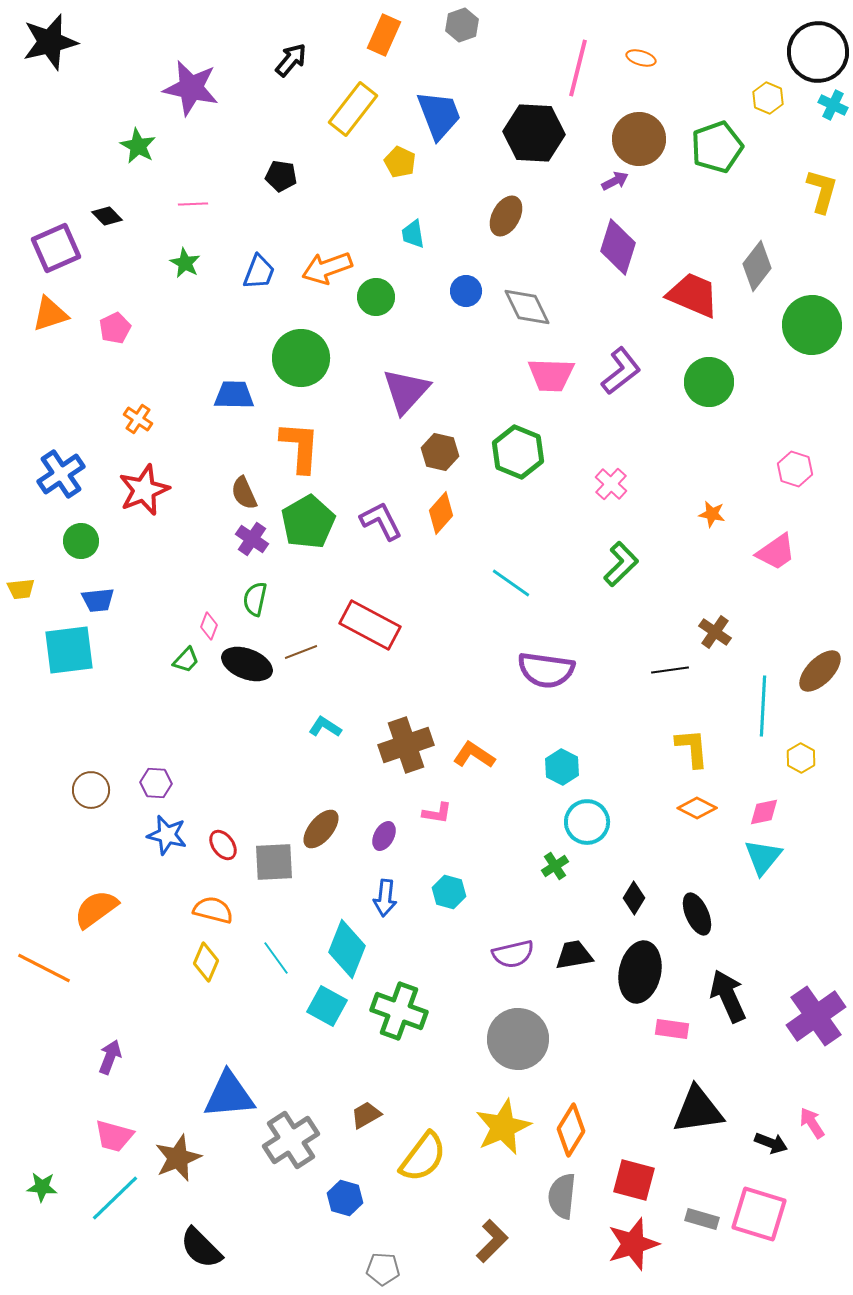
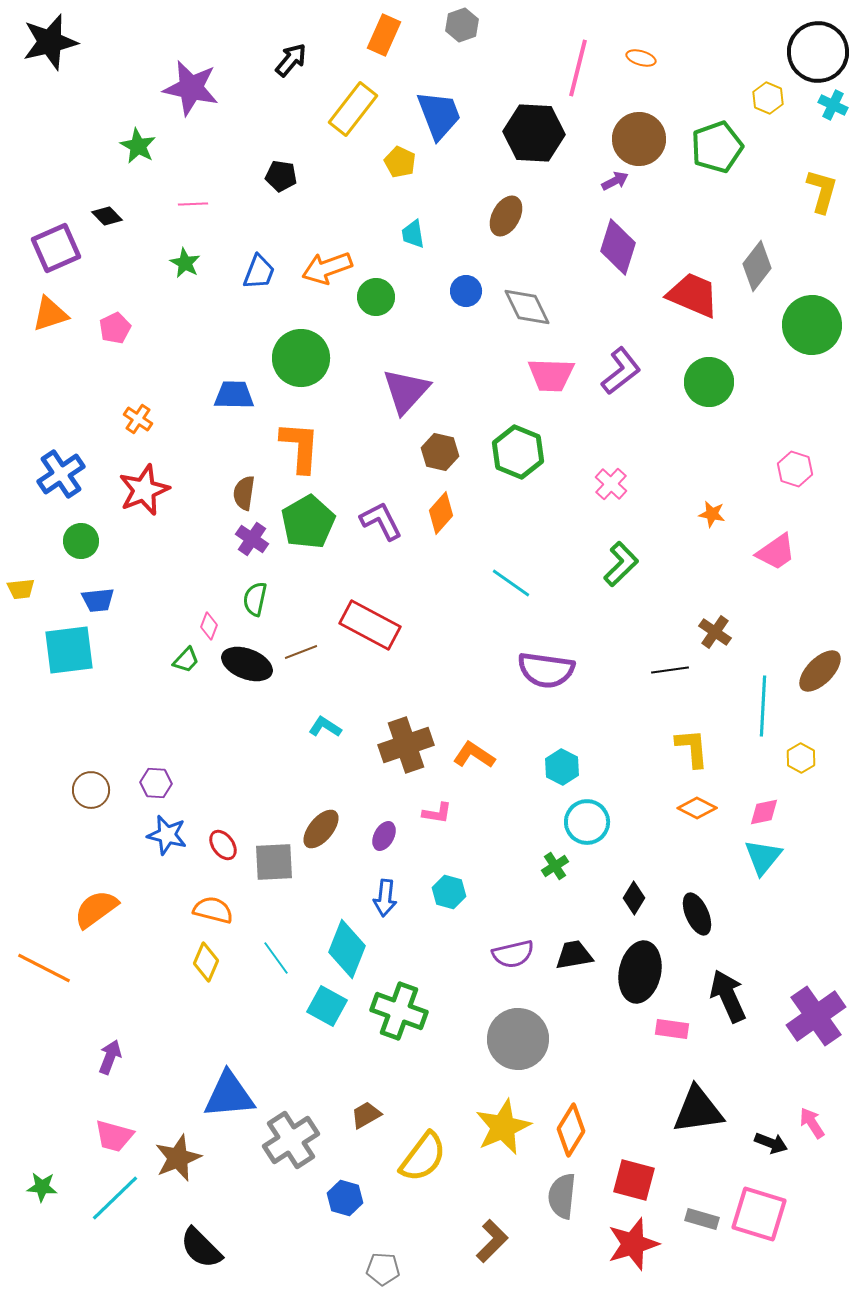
brown semicircle at (244, 493): rotated 32 degrees clockwise
